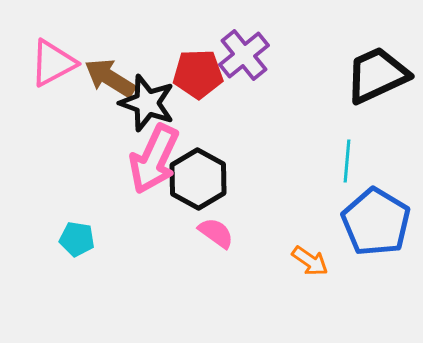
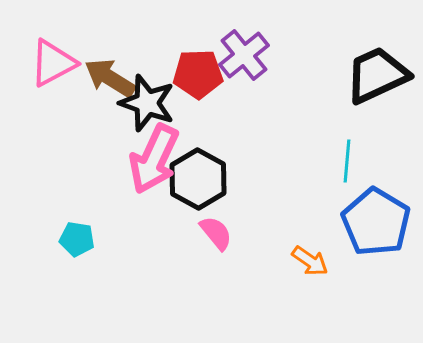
pink semicircle: rotated 15 degrees clockwise
